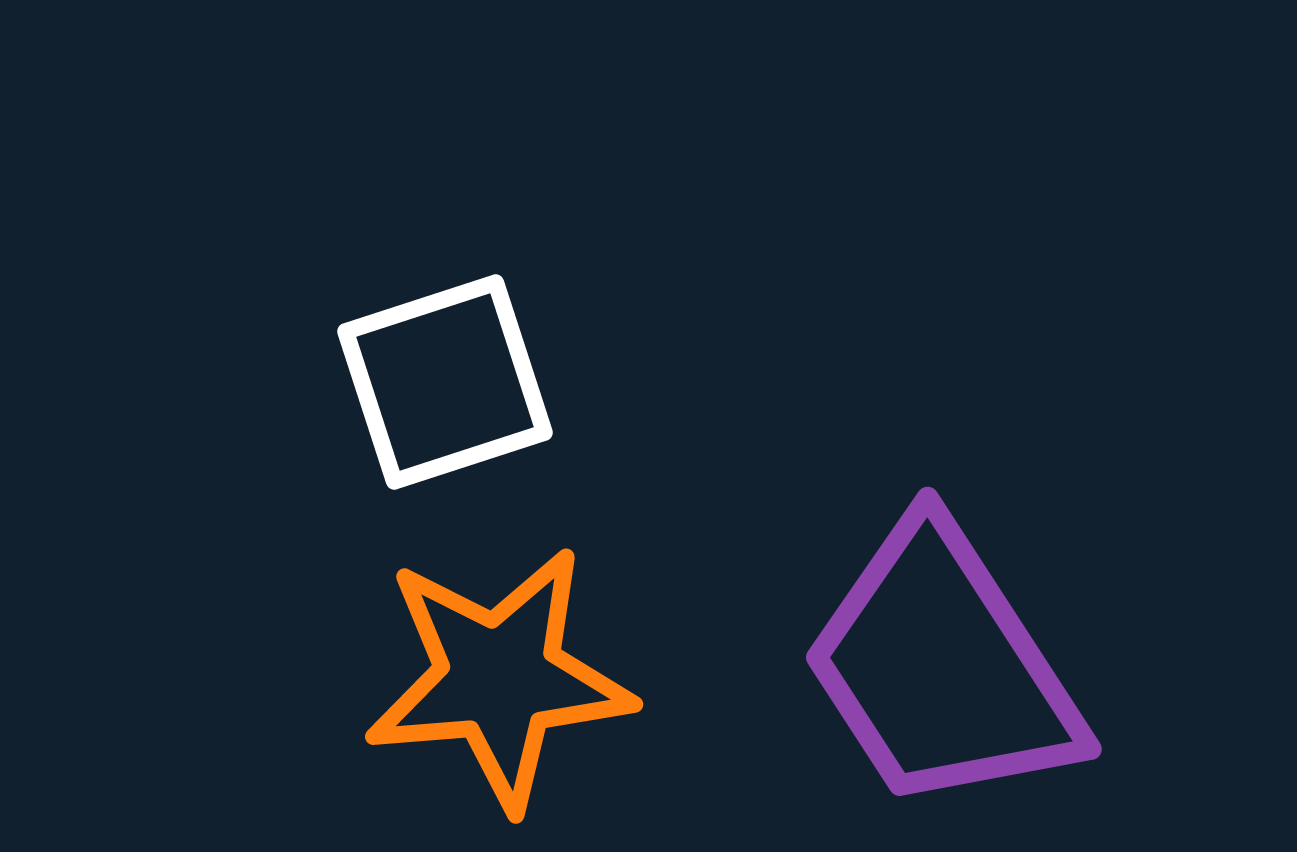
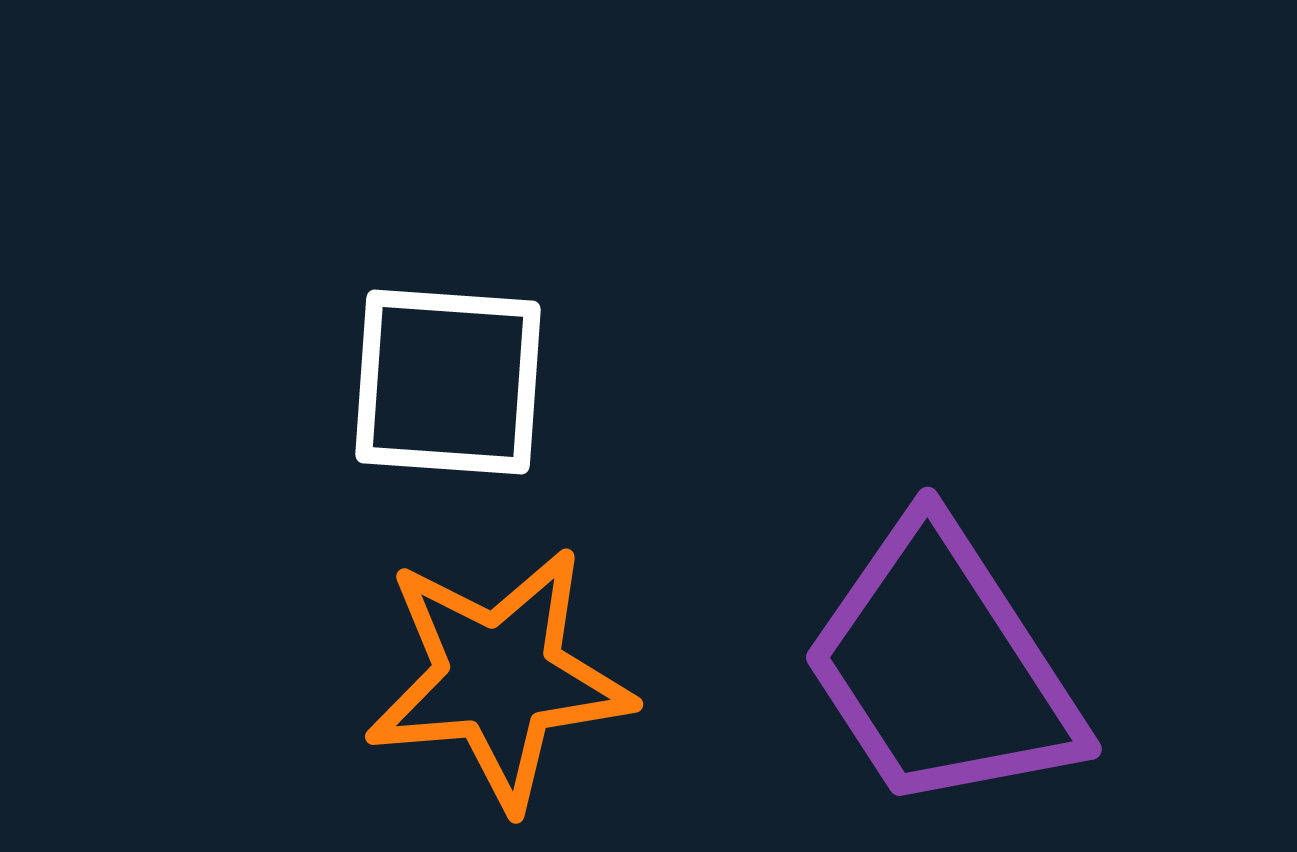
white square: moved 3 px right; rotated 22 degrees clockwise
